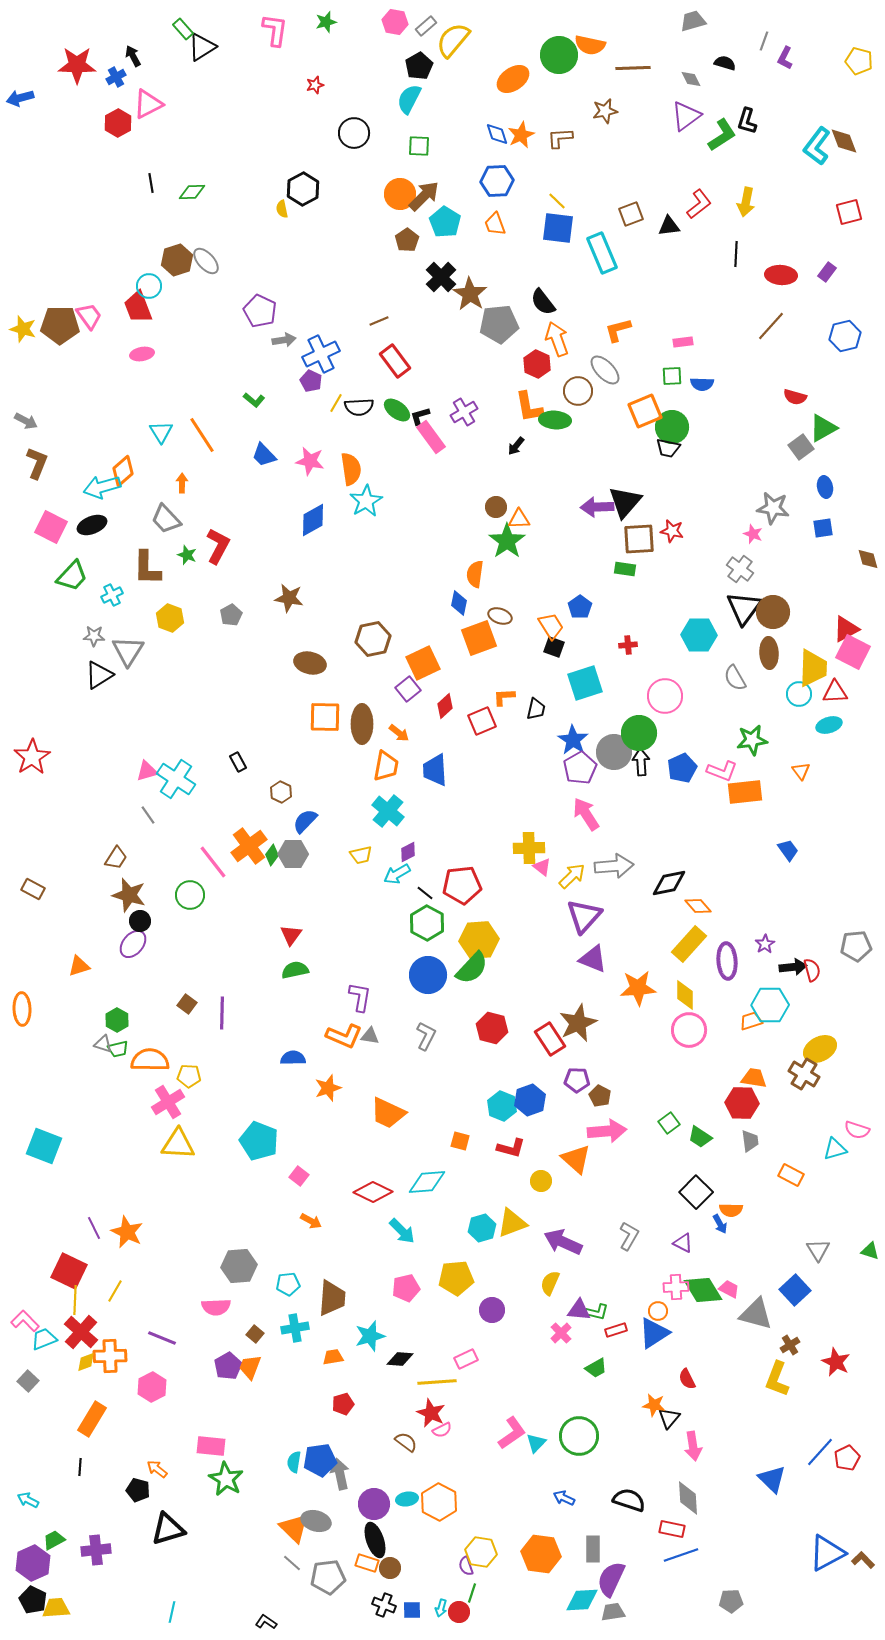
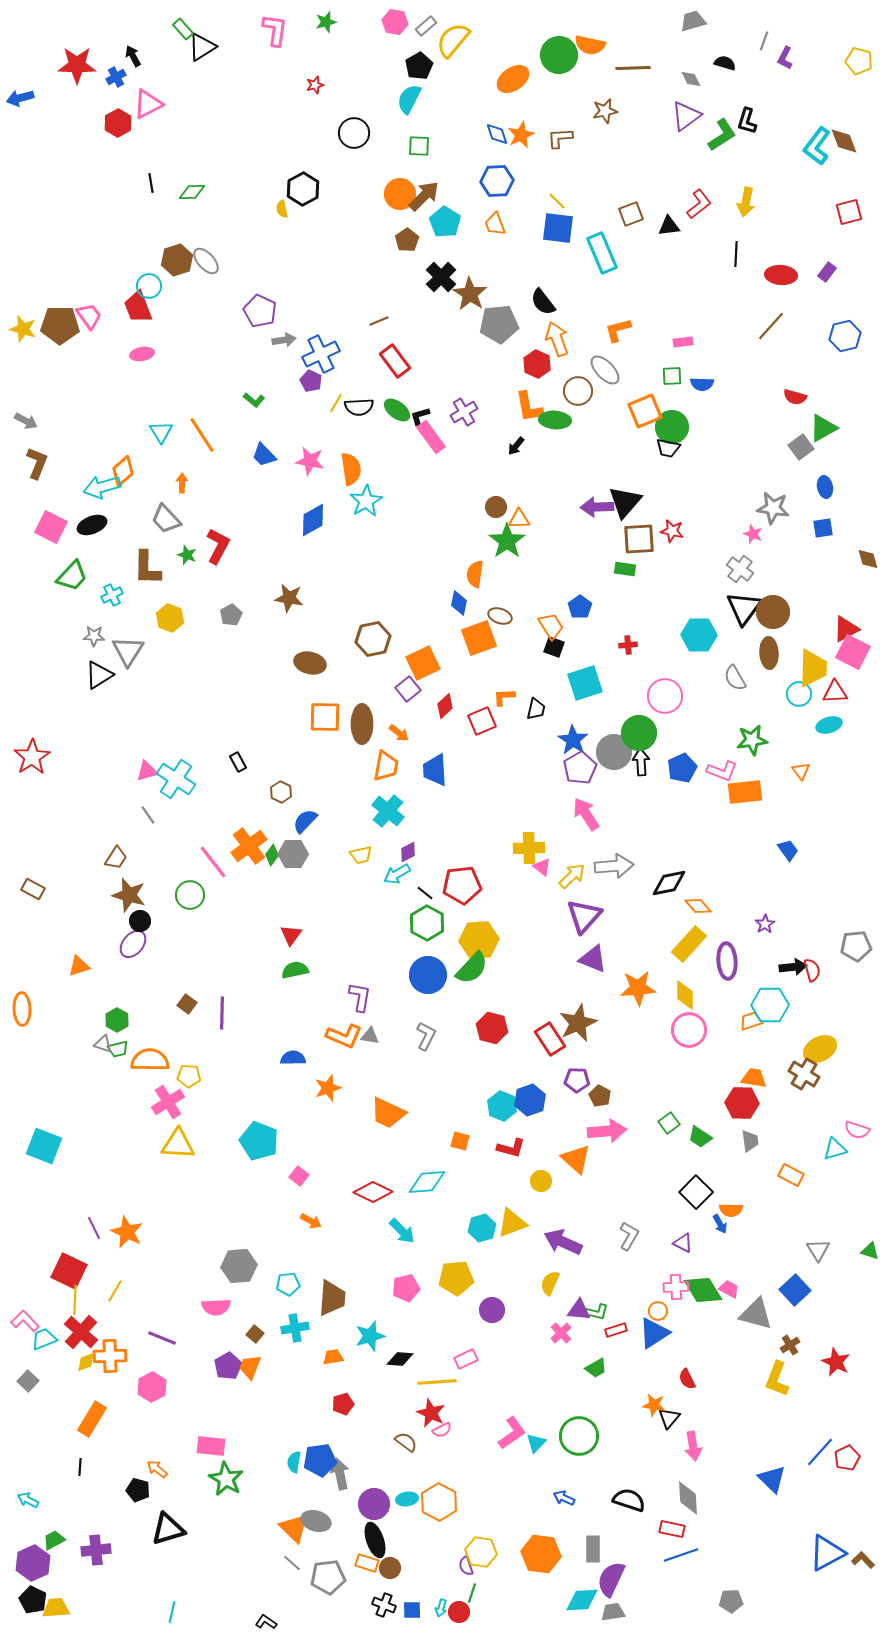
purple star at (765, 944): moved 20 px up
